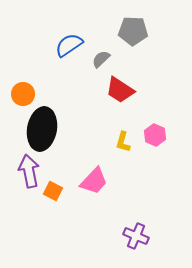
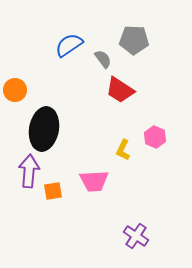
gray pentagon: moved 1 px right, 9 px down
gray semicircle: moved 2 px right; rotated 96 degrees clockwise
orange circle: moved 8 px left, 4 px up
black ellipse: moved 2 px right
pink hexagon: moved 2 px down
yellow L-shape: moved 8 px down; rotated 10 degrees clockwise
purple arrow: rotated 16 degrees clockwise
pink trapezoid: rotated 44 degrees clockwise
orange square: rotated 36 degrees counterclockwise
purple cross: rotated 10 degrees clockwise
